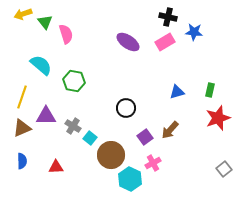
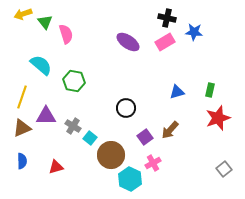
black cross: moved 1 px left, 1 px down
red triangle: rotated 14 degrees counterclockwise
